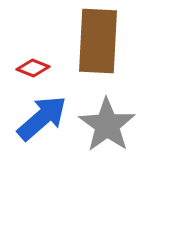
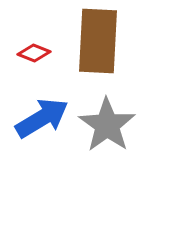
red diamond: moved 1 px right, 15 px up
blue arrow: rotated 10 degrees clockwise
